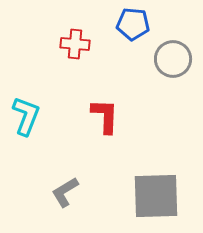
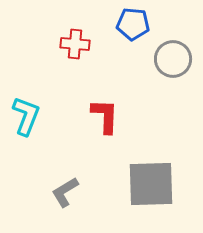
gray square: moved 5 px left, 12 px up
